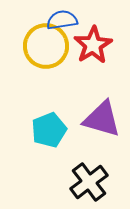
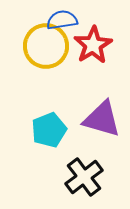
black cross: moved 5 px left, 5 px up
